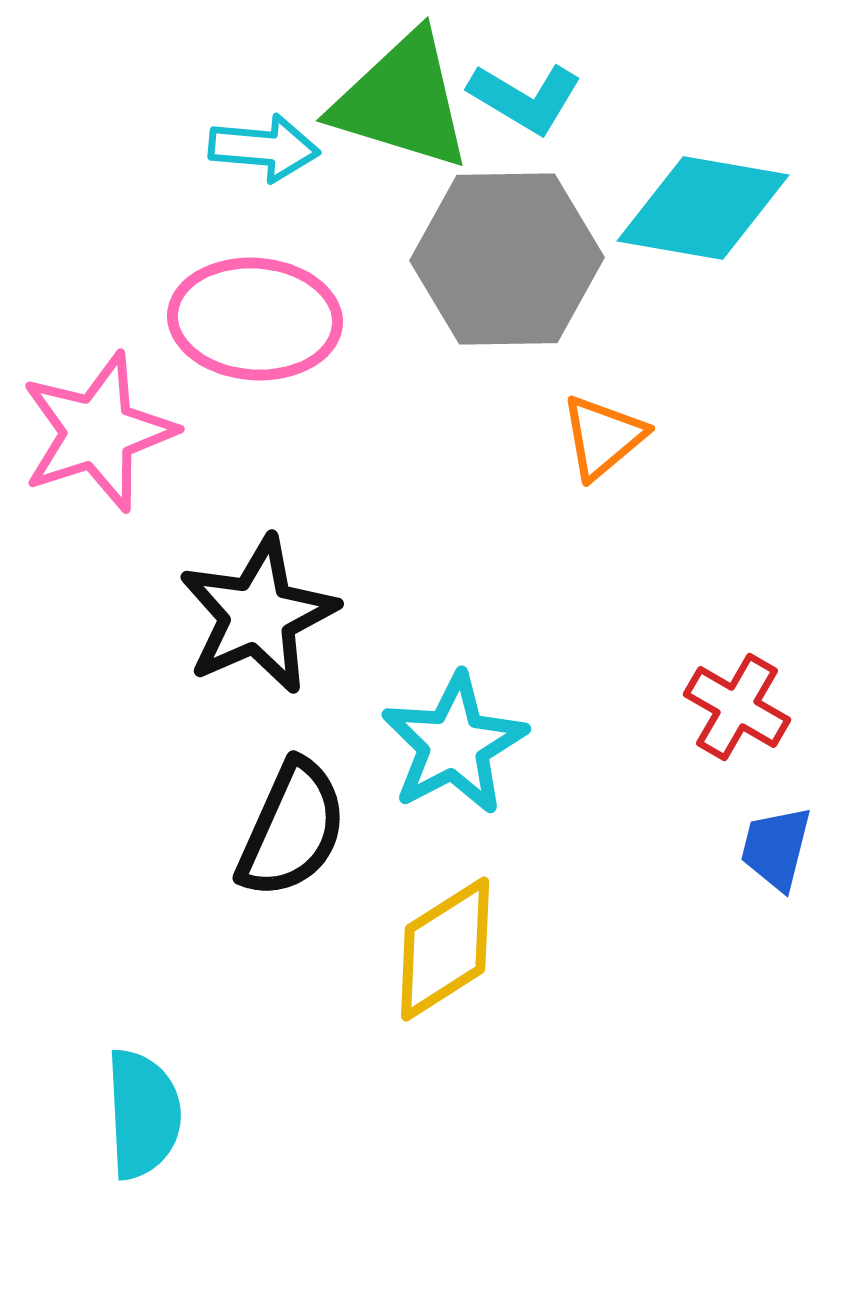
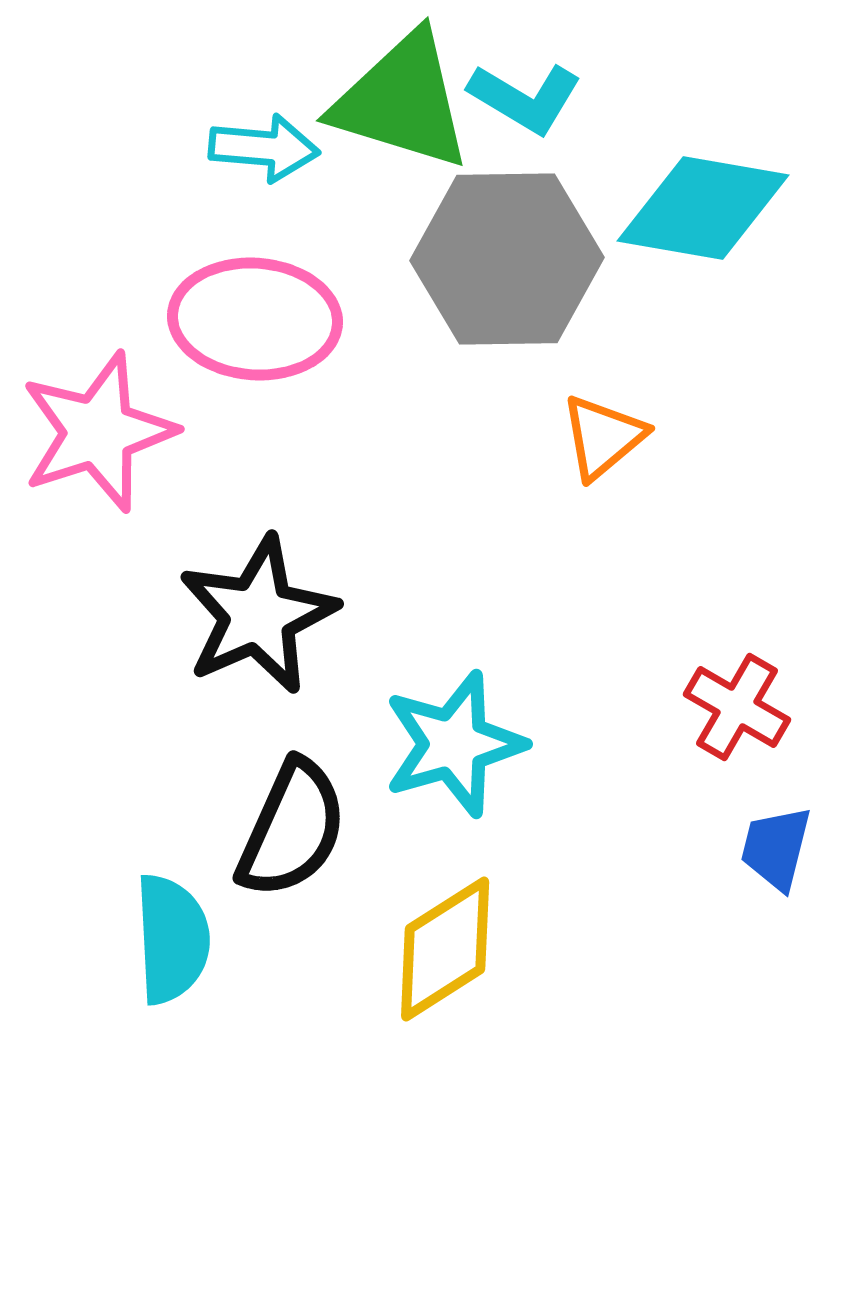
cyan star: rotated 12 degrees clockwise
cyan semicircle: moved 29 px right, 175 px up
